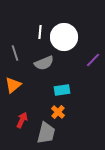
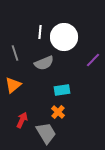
gray trapezoid: rotated 45 degrees counterclockwise
